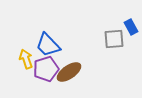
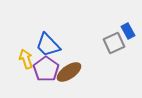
blue rectangle: moved 3 px left, 4 px down
gray square: moved 4 px down; rotated 20 degrees counterclockwise
purple pentagon: rotated 20 degrees counterclockwise
